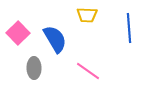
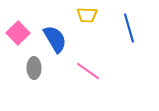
blue line: rotated 12 degrees counterclockwise
